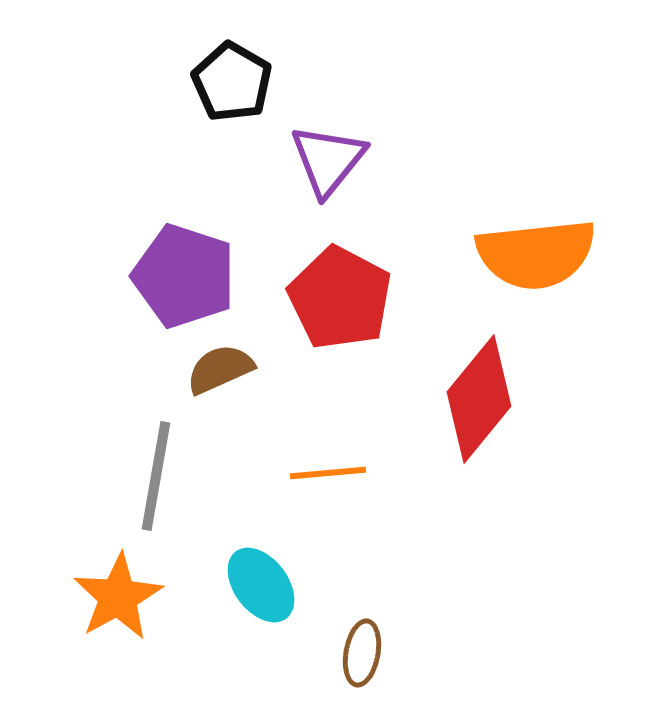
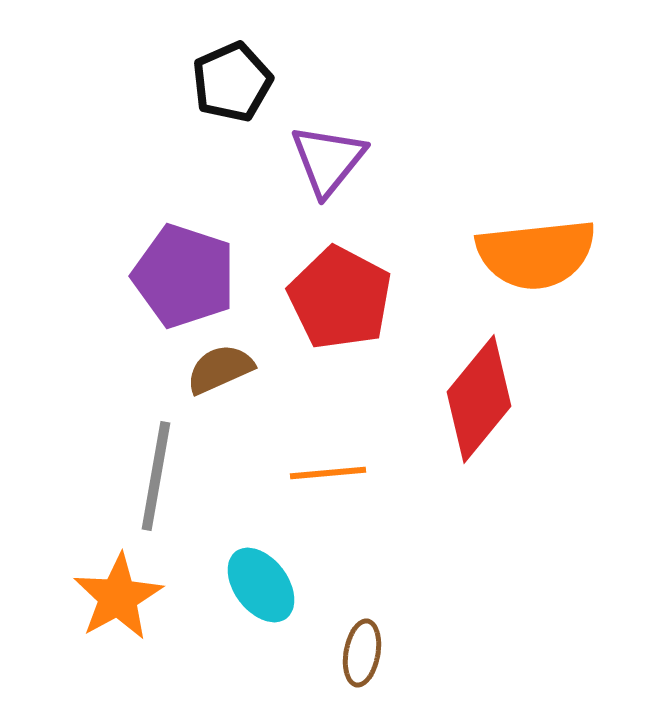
black pentagon: rotated 18 degrees clockwise
